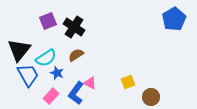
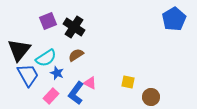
yellow square: rotated 32 degrees clockwise
